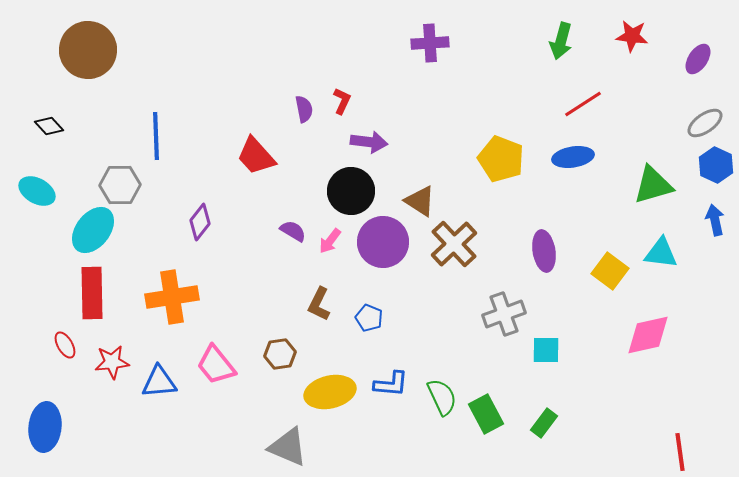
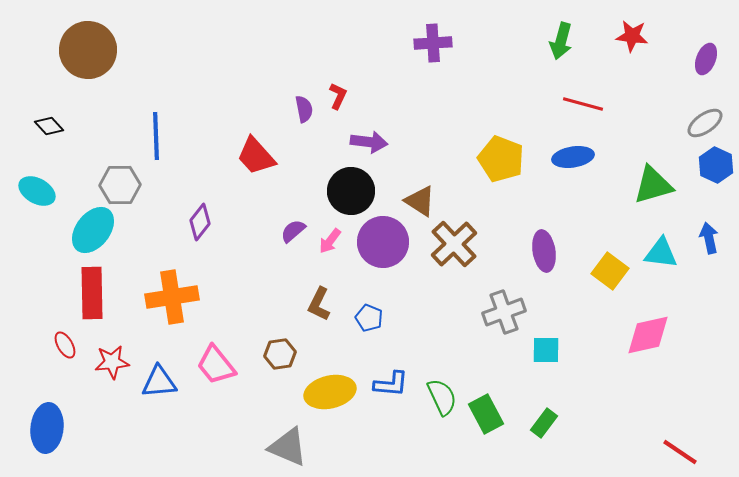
purple cross at (430, 43): moved 3 px right
purple ellipse at (698, 59): moved 8 px right; rotated 12 degrees counterclockwise
red L-shape at (342, 101): moved 4 px left, 5 px up
red line at (583, 104): rotated 48 degrees clockwise
blue arrow at (715, 220): moved 6 px left, 18 px down
purple semicircle at (293, 231): rotated 72 degrees counterclockwise
gray cross at (504, 314): moved 2 px up
blue ellipse at (45, 427): moved 2 px right, 1 px down
red line at (680, 452): rotated 48 degrees counterclockwise
